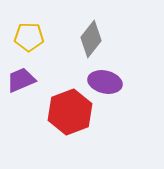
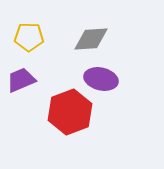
gray diamond: rotated 48 degrees clockwise
purple ellipse: moved 4 px left, 3 px up
